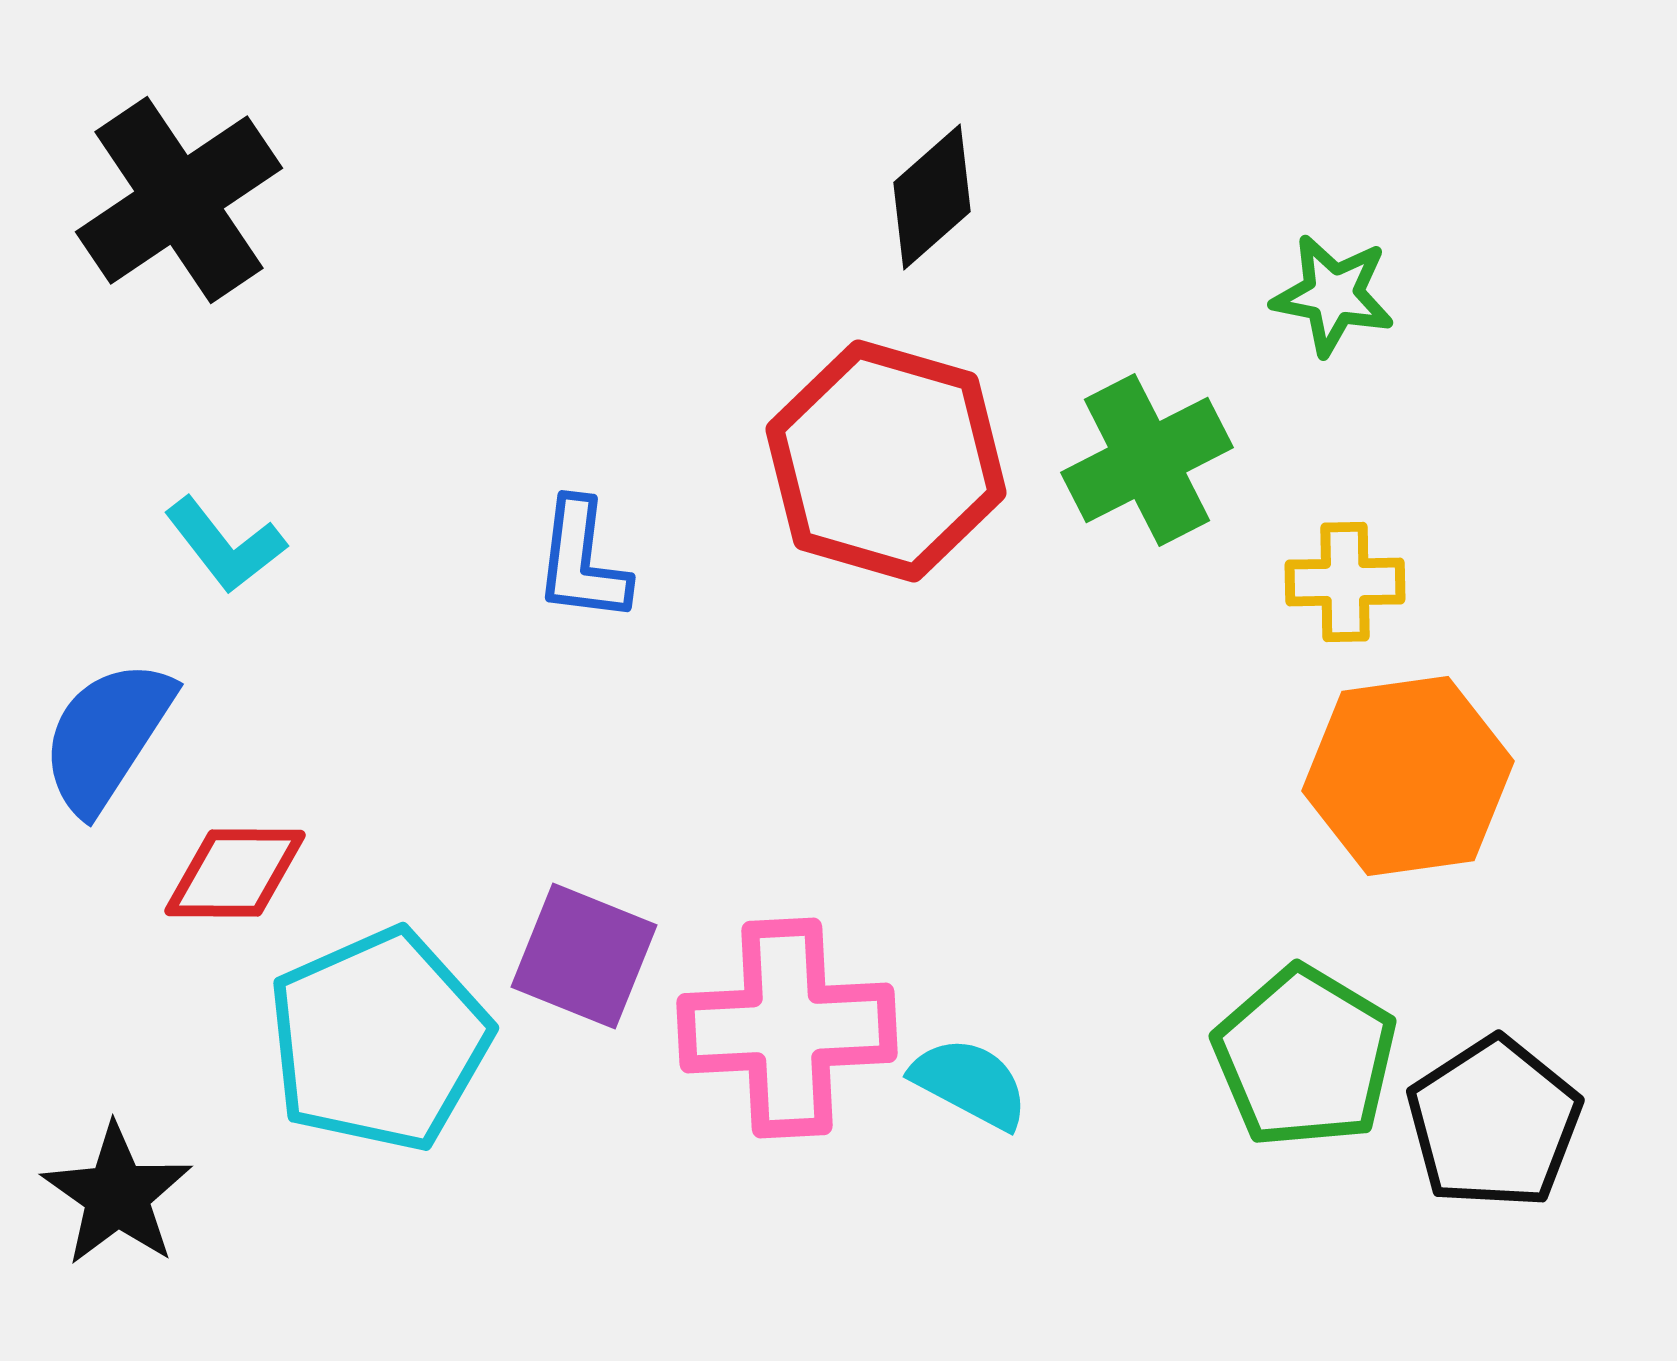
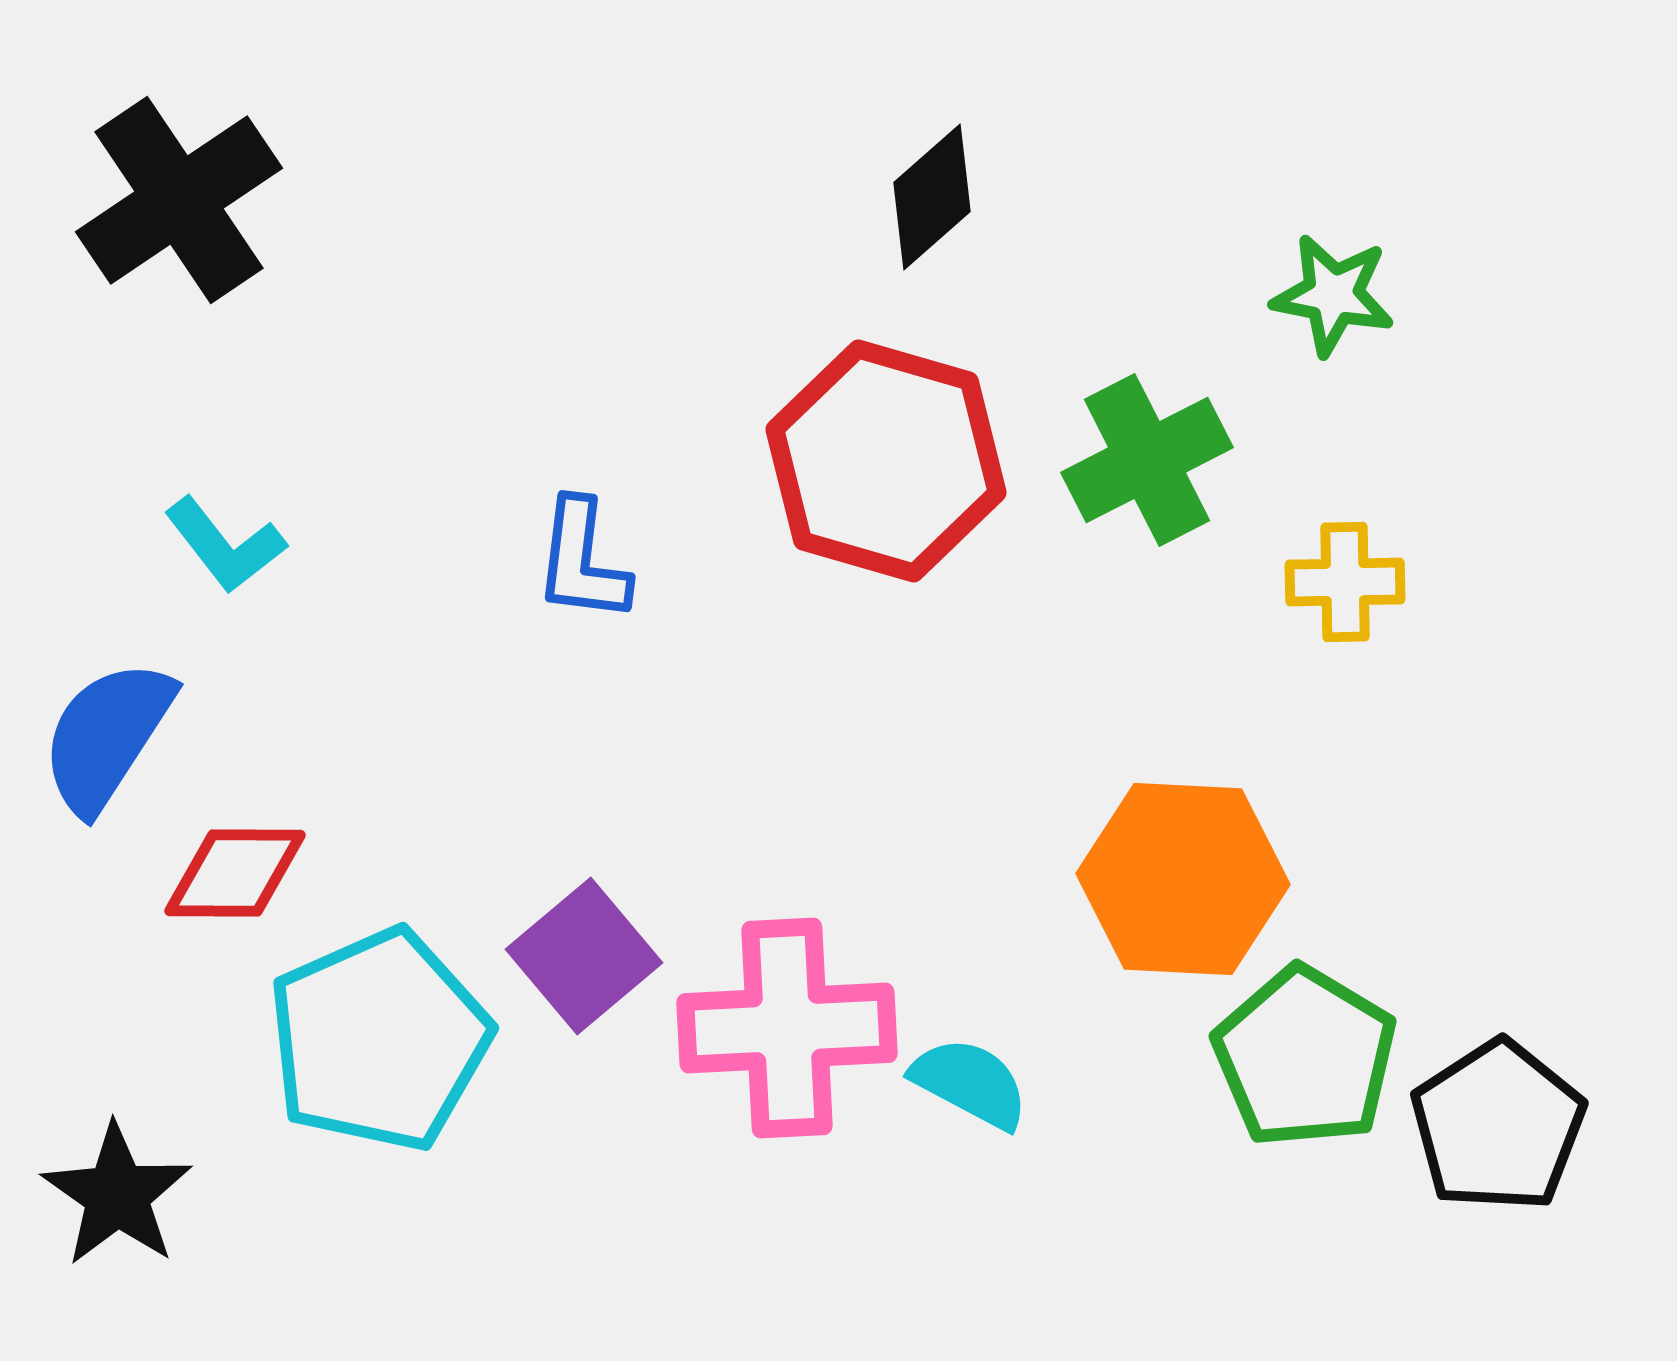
orange hexagon: moved 225 px left, 103 px down; rotated 11 degrees clockwise
purple square: rotated 28 degrees clockwise
black pentagon: moved 4 px right, 3 px down
